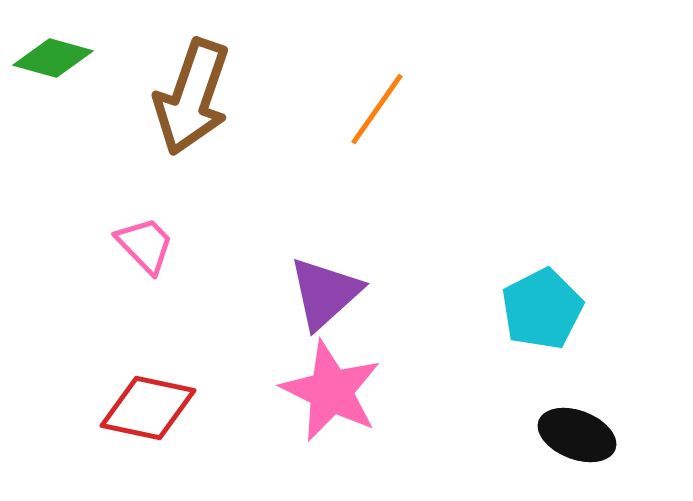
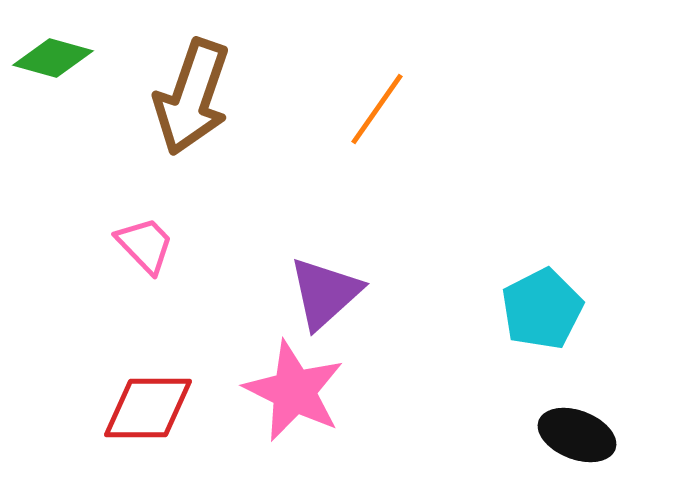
pink star: moved 37 px left
red diamond: rotated 12 degrees counterclockwise
